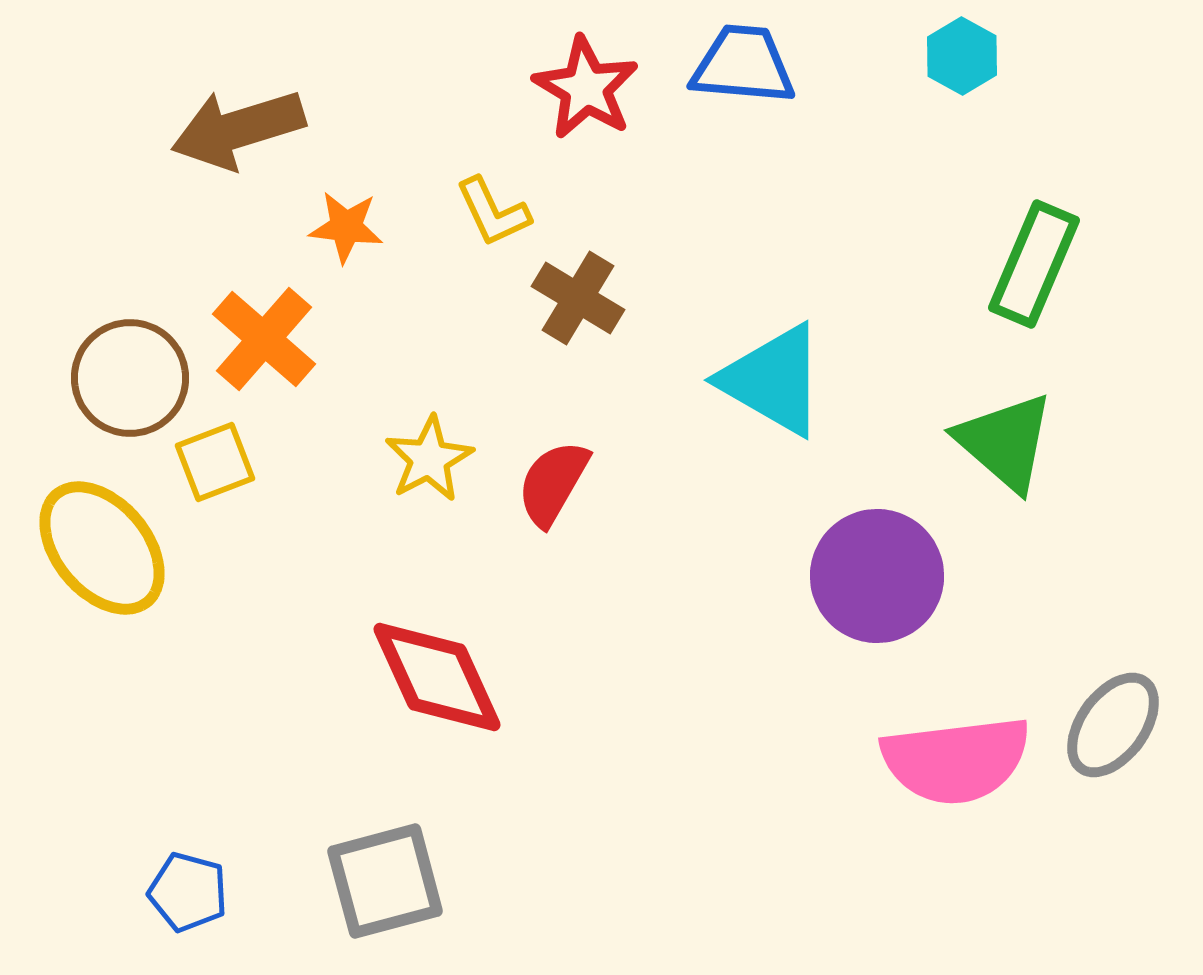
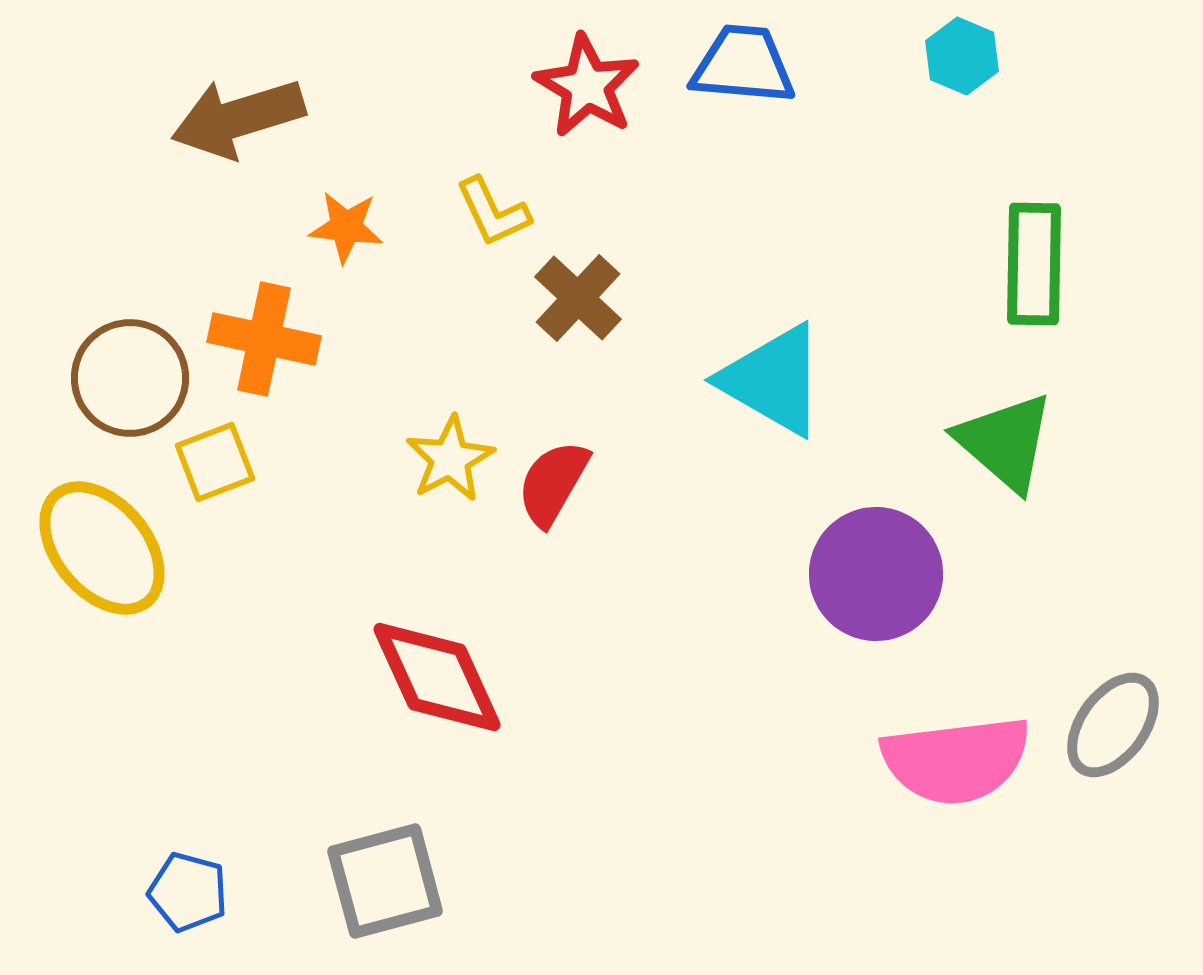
cyan hexagon: rotated 6 degrees counterclockwise
red star: moved 1 px right, 2 px up
brown arrow: moved 11 px up
green rectangle: rotated 22 degrees counterclockwise
brown cross: rotated 12 degrees clockwise
orange cross: rotated 29 degrees counterclockwise
yellow star: moved 21 px right
purple circle: moved 1 px left, 2 px up
